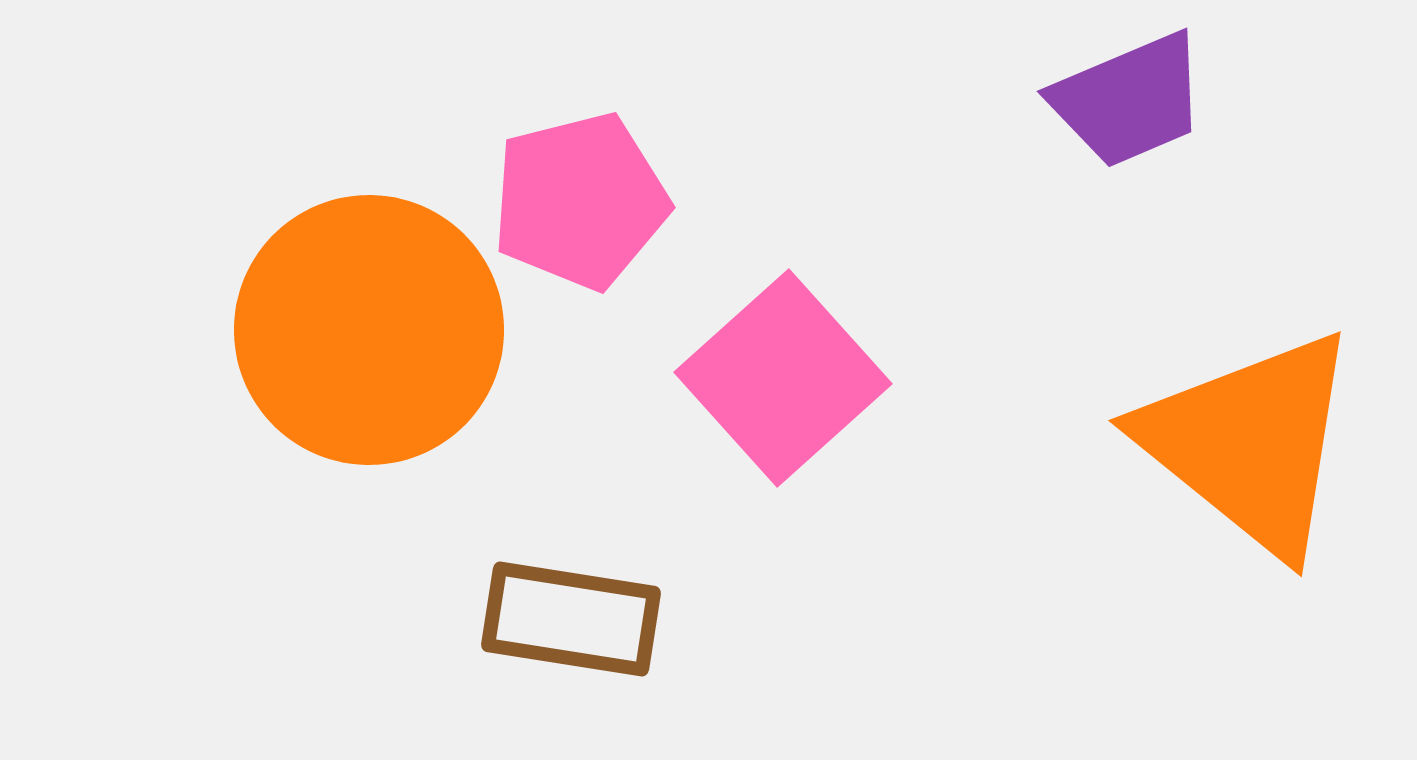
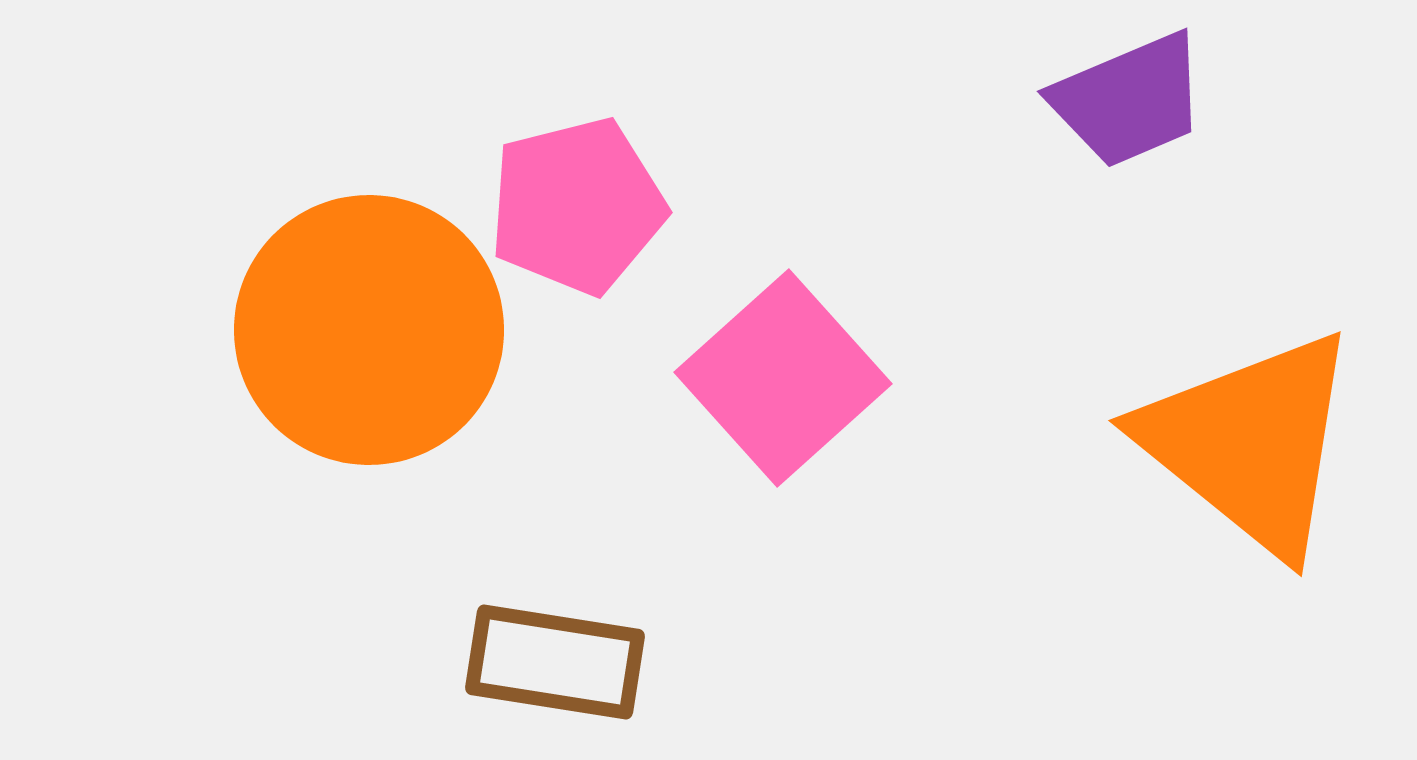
pink pentagon: moved 3 px left, 5 px down
brown rectangle: moved 16 px left, 43 px down
